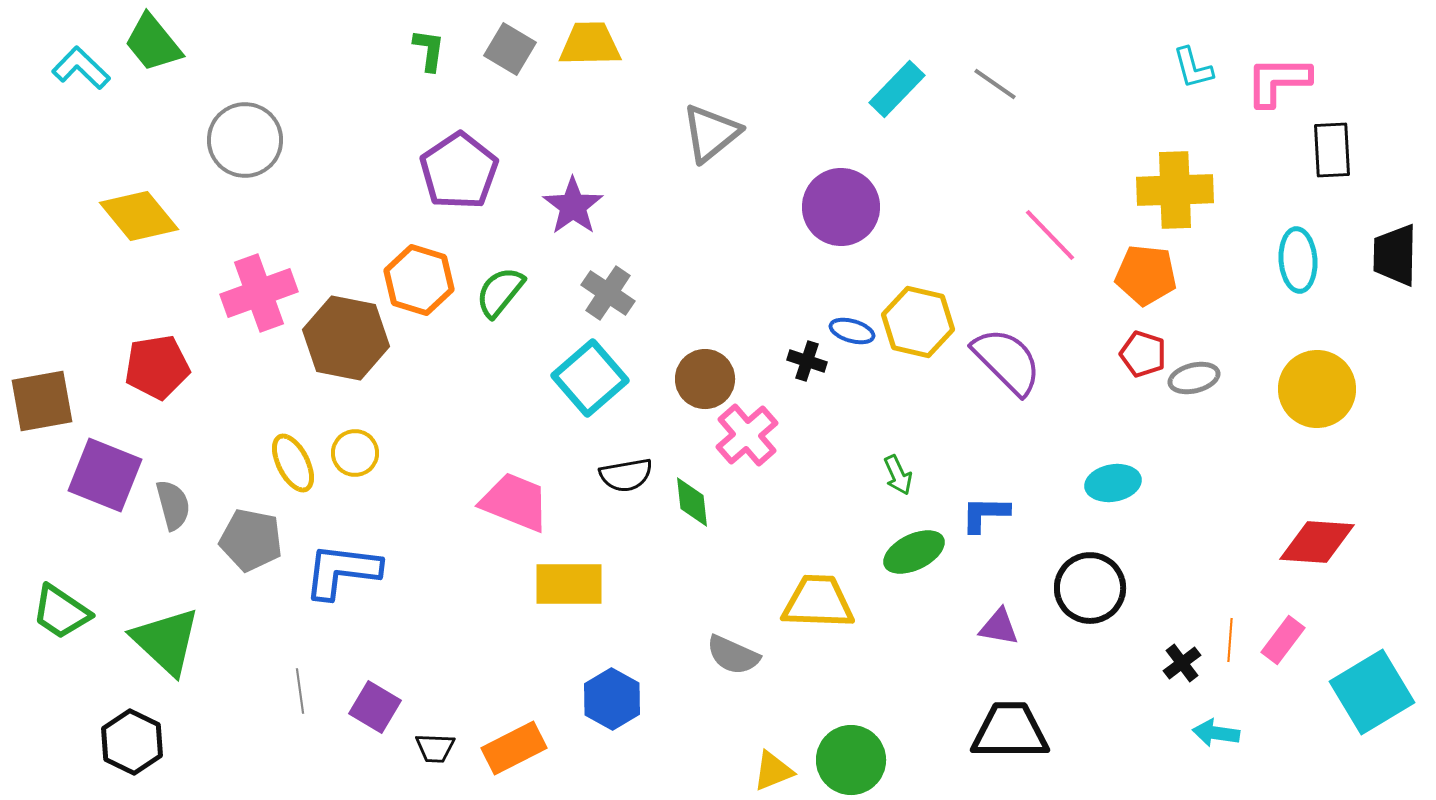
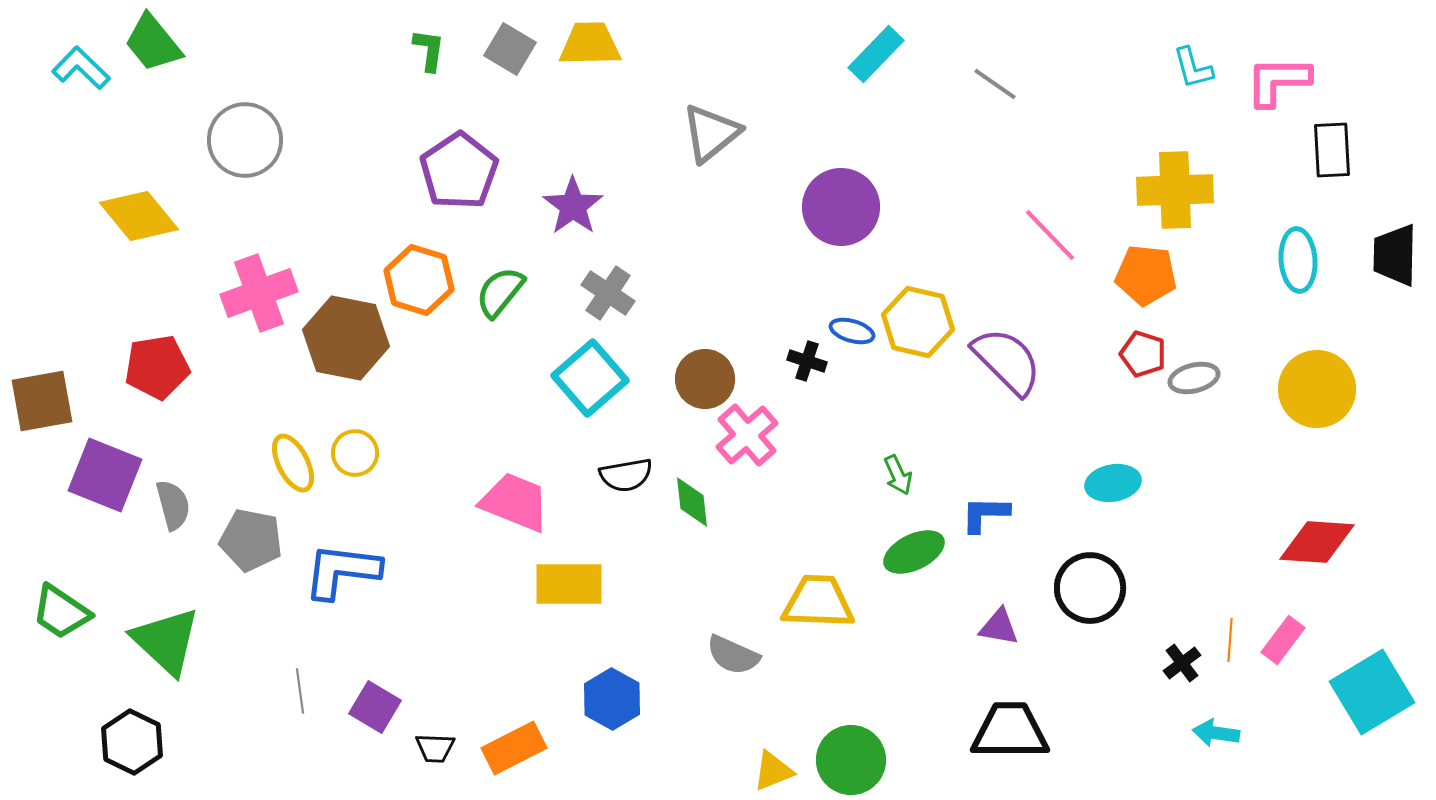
cyan rectangle at (897, 89): moved 21 px left, 35 px up
